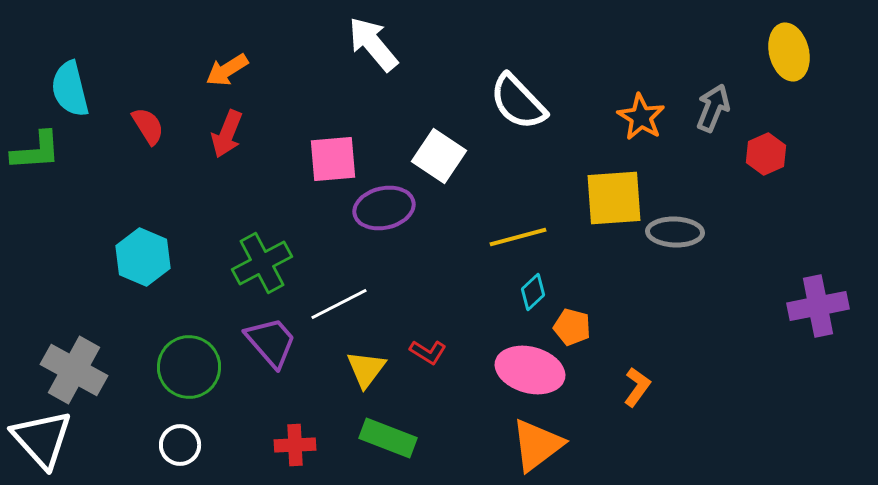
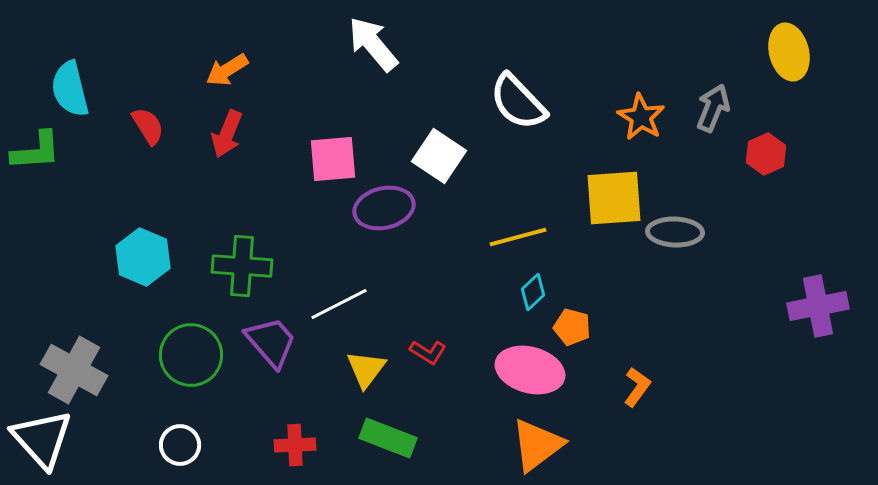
green cross: moved 20 px left, 3 px down; rotated 32 degrees clockwise
green circle: moved 2 px right, 12 px up
